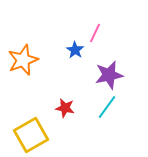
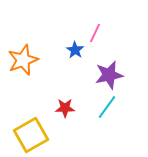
red star: rotated 12 degrees counterclockwise
